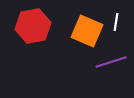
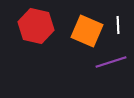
white line: moved 2 px right, 3 px down; rotated 12 degrees counterclockwise
red hexagon: moved 3 px right; rotated 24 degrees clockwise
